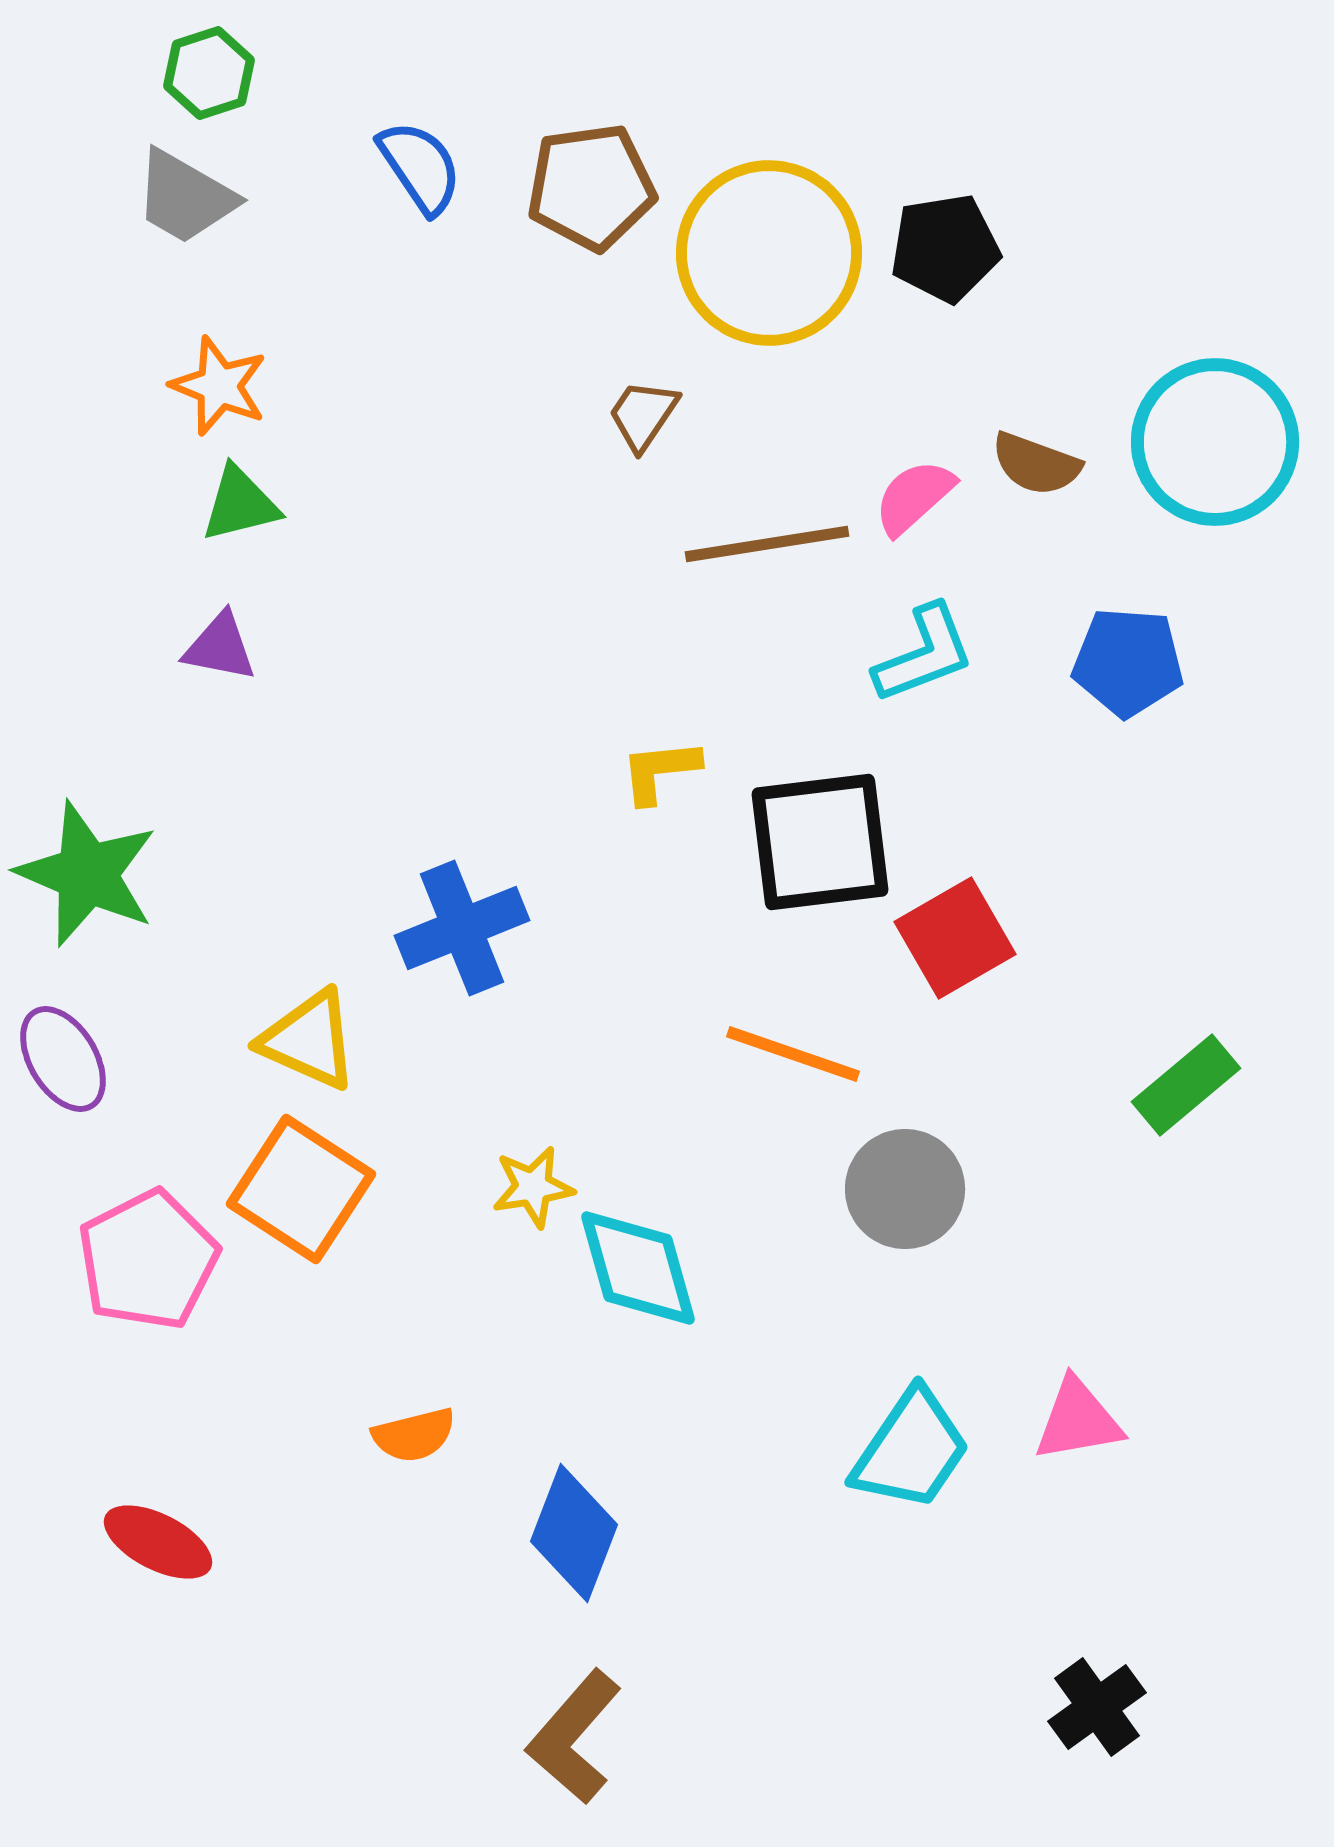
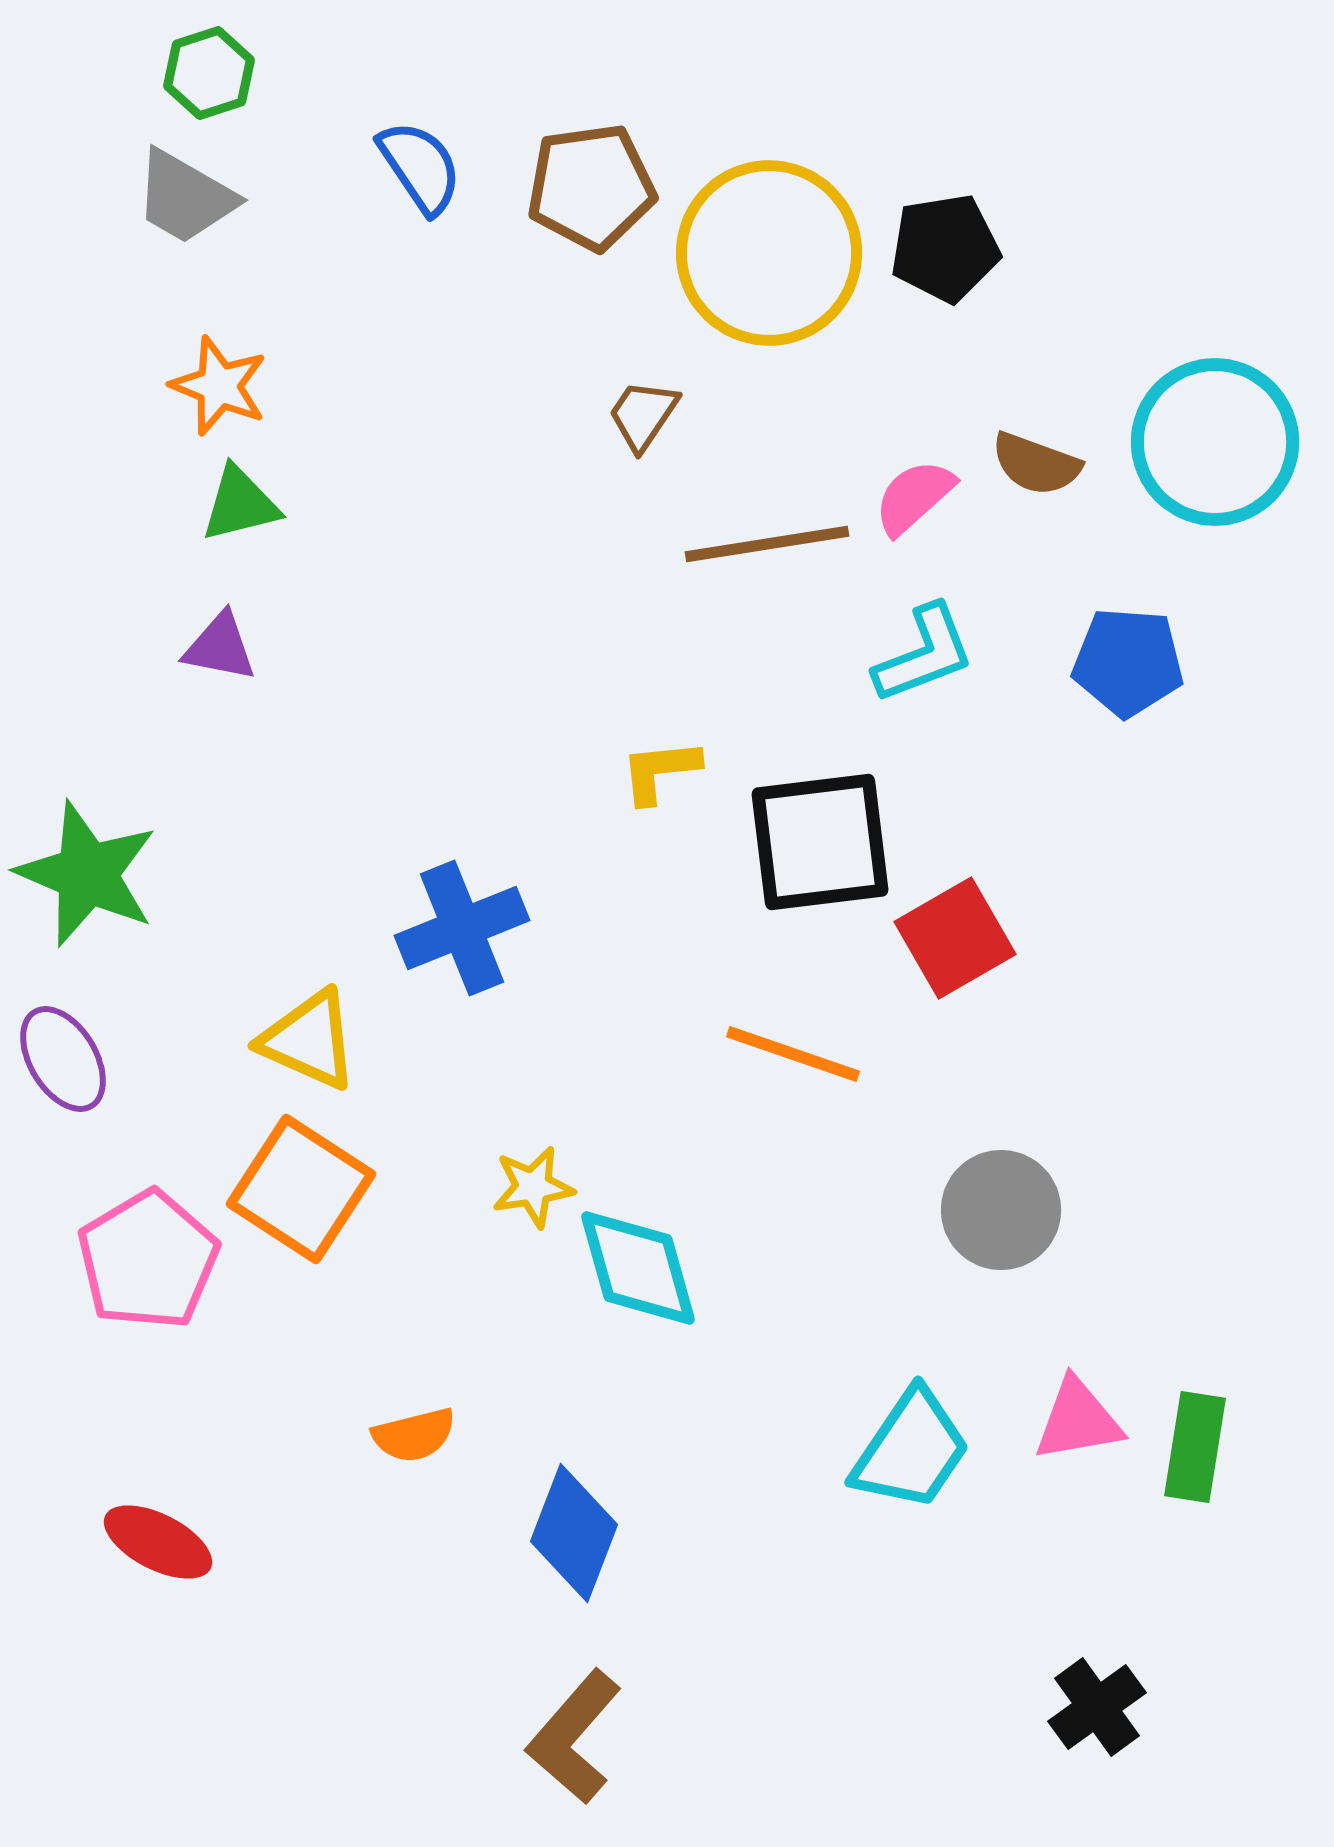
green rectangle: moved 9 px right, 362 px down; rotated 41 degrees counterclockwise
gray circle: moved 96 px right, 21 px down
pink pentagon: rotated 4 degrees counterclockwise
